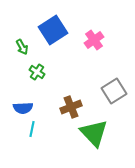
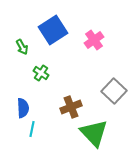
green cross: moved 4 px right, 1 px down
gray square: rotated 15 degrees counterclockwise
blue semicircle: rotated 90 degrees counterclockwise
